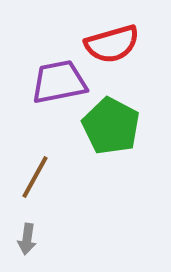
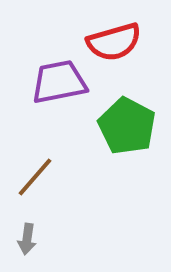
red semicircle: moved 2 px right, 2 px up
green pentagon: moved 16 px right
brown line: rotated 12 degrees clockwise
